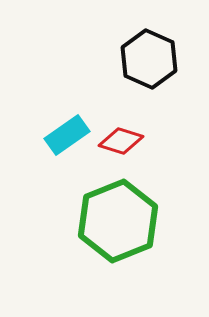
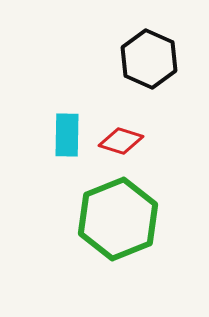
cyan rectangle: rotated 54 degrees counterclockwise
green hexagon: moved 2 px up
